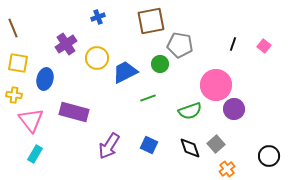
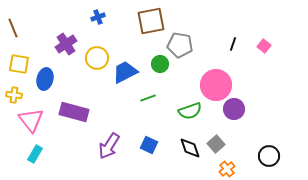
yellow square: moved 1 px right, 1 px down
